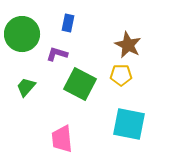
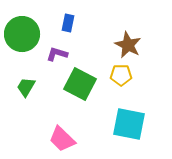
green trapezoid: rotated 10 degrees counterclockwise
pink trapezoid: rotated 40 degrees counterclockwise
